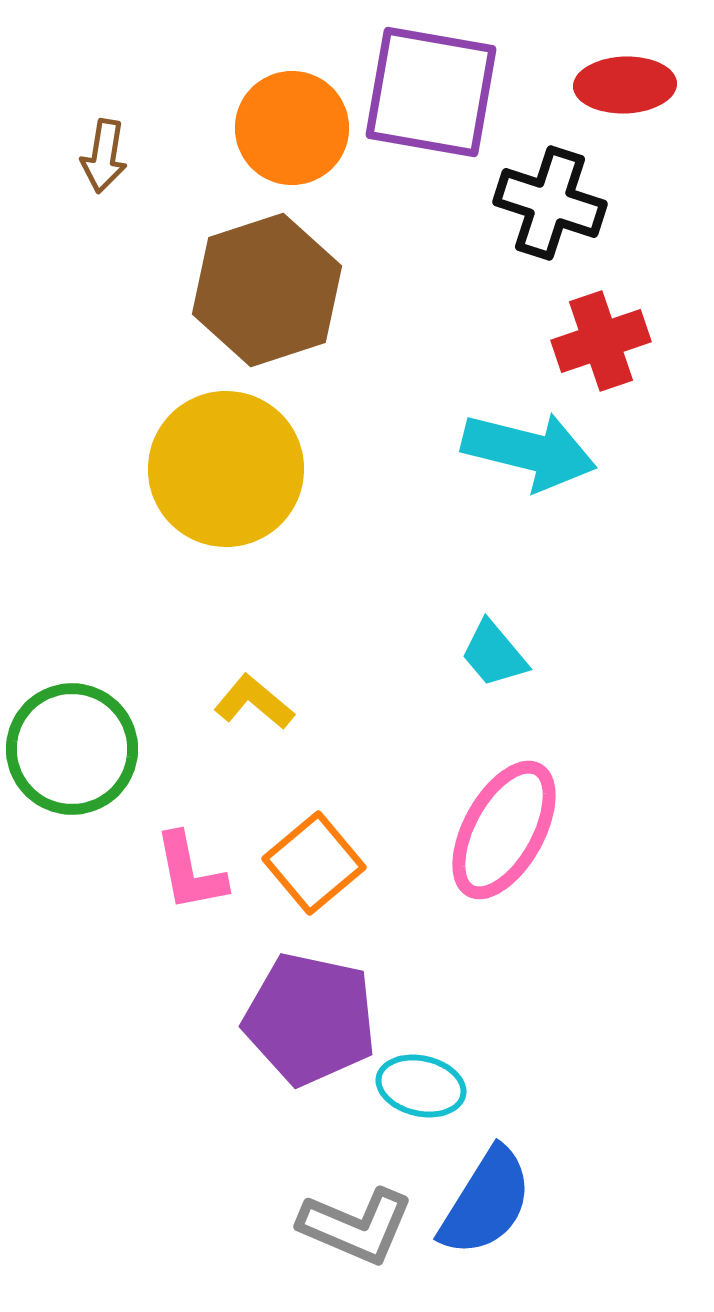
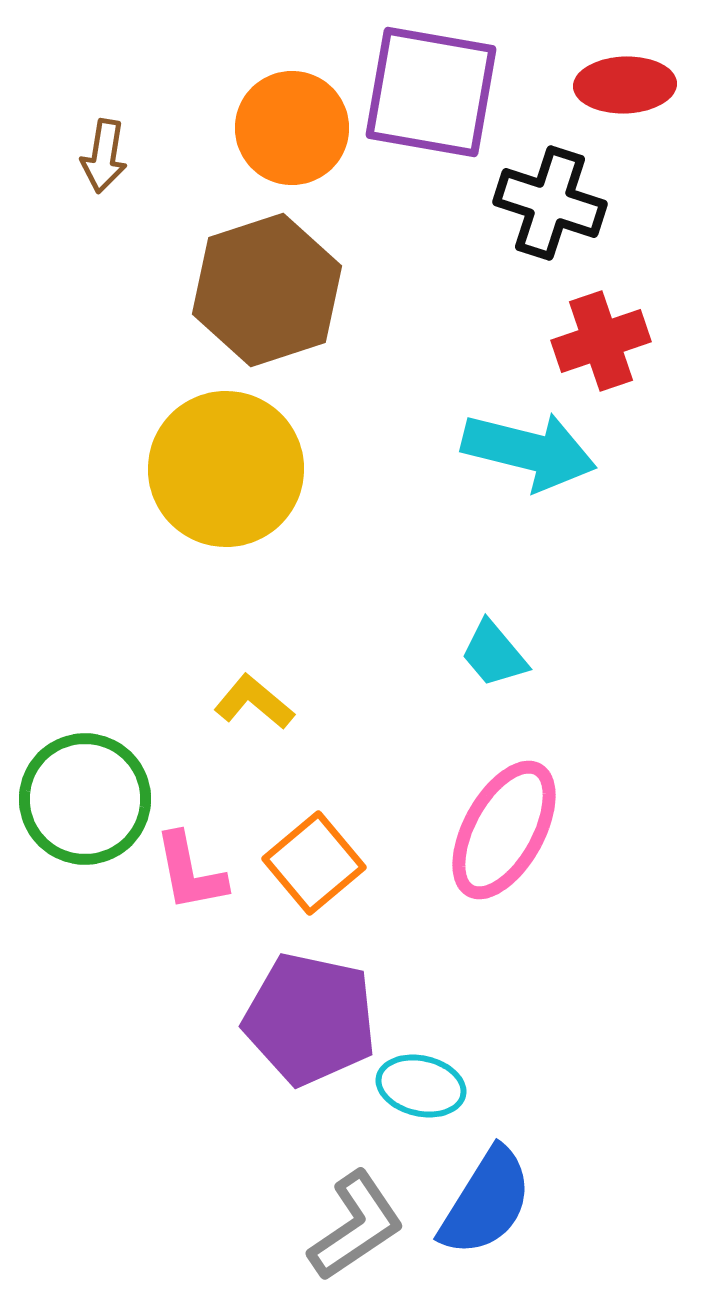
green circle: moved 13 px right, 50 px down
gray L-shape: rotated 57 degrees counterclockwise
